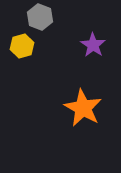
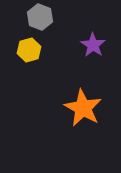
yellow hexagon: moved 7 px right, 4 px down
